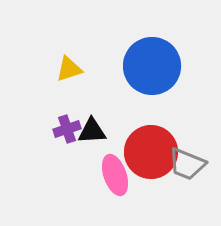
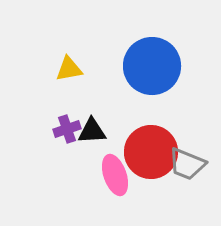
yellow triangle: rotated 8 degrees clockwise
